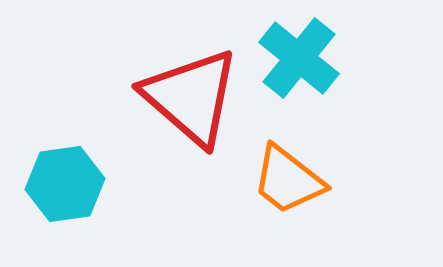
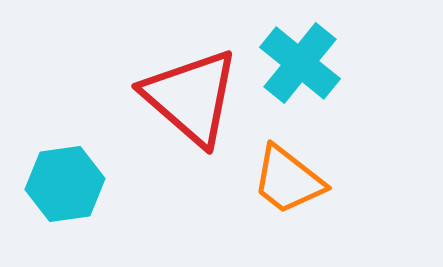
cyan cross: moved 1 px right, 5 px down
